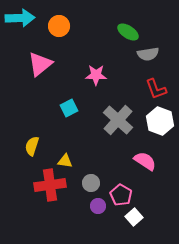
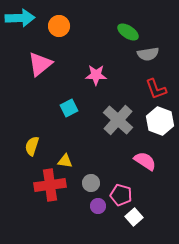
pink pentagon: rotated 15 degrees counterclockwise
